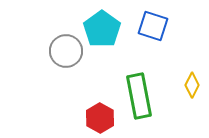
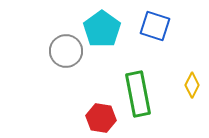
blue square: moved 2 px right
green rectangle: moved 1 px left, 2 px up
red hexagon: moved 1 px right; rotated 20 degrees counterclockwise
